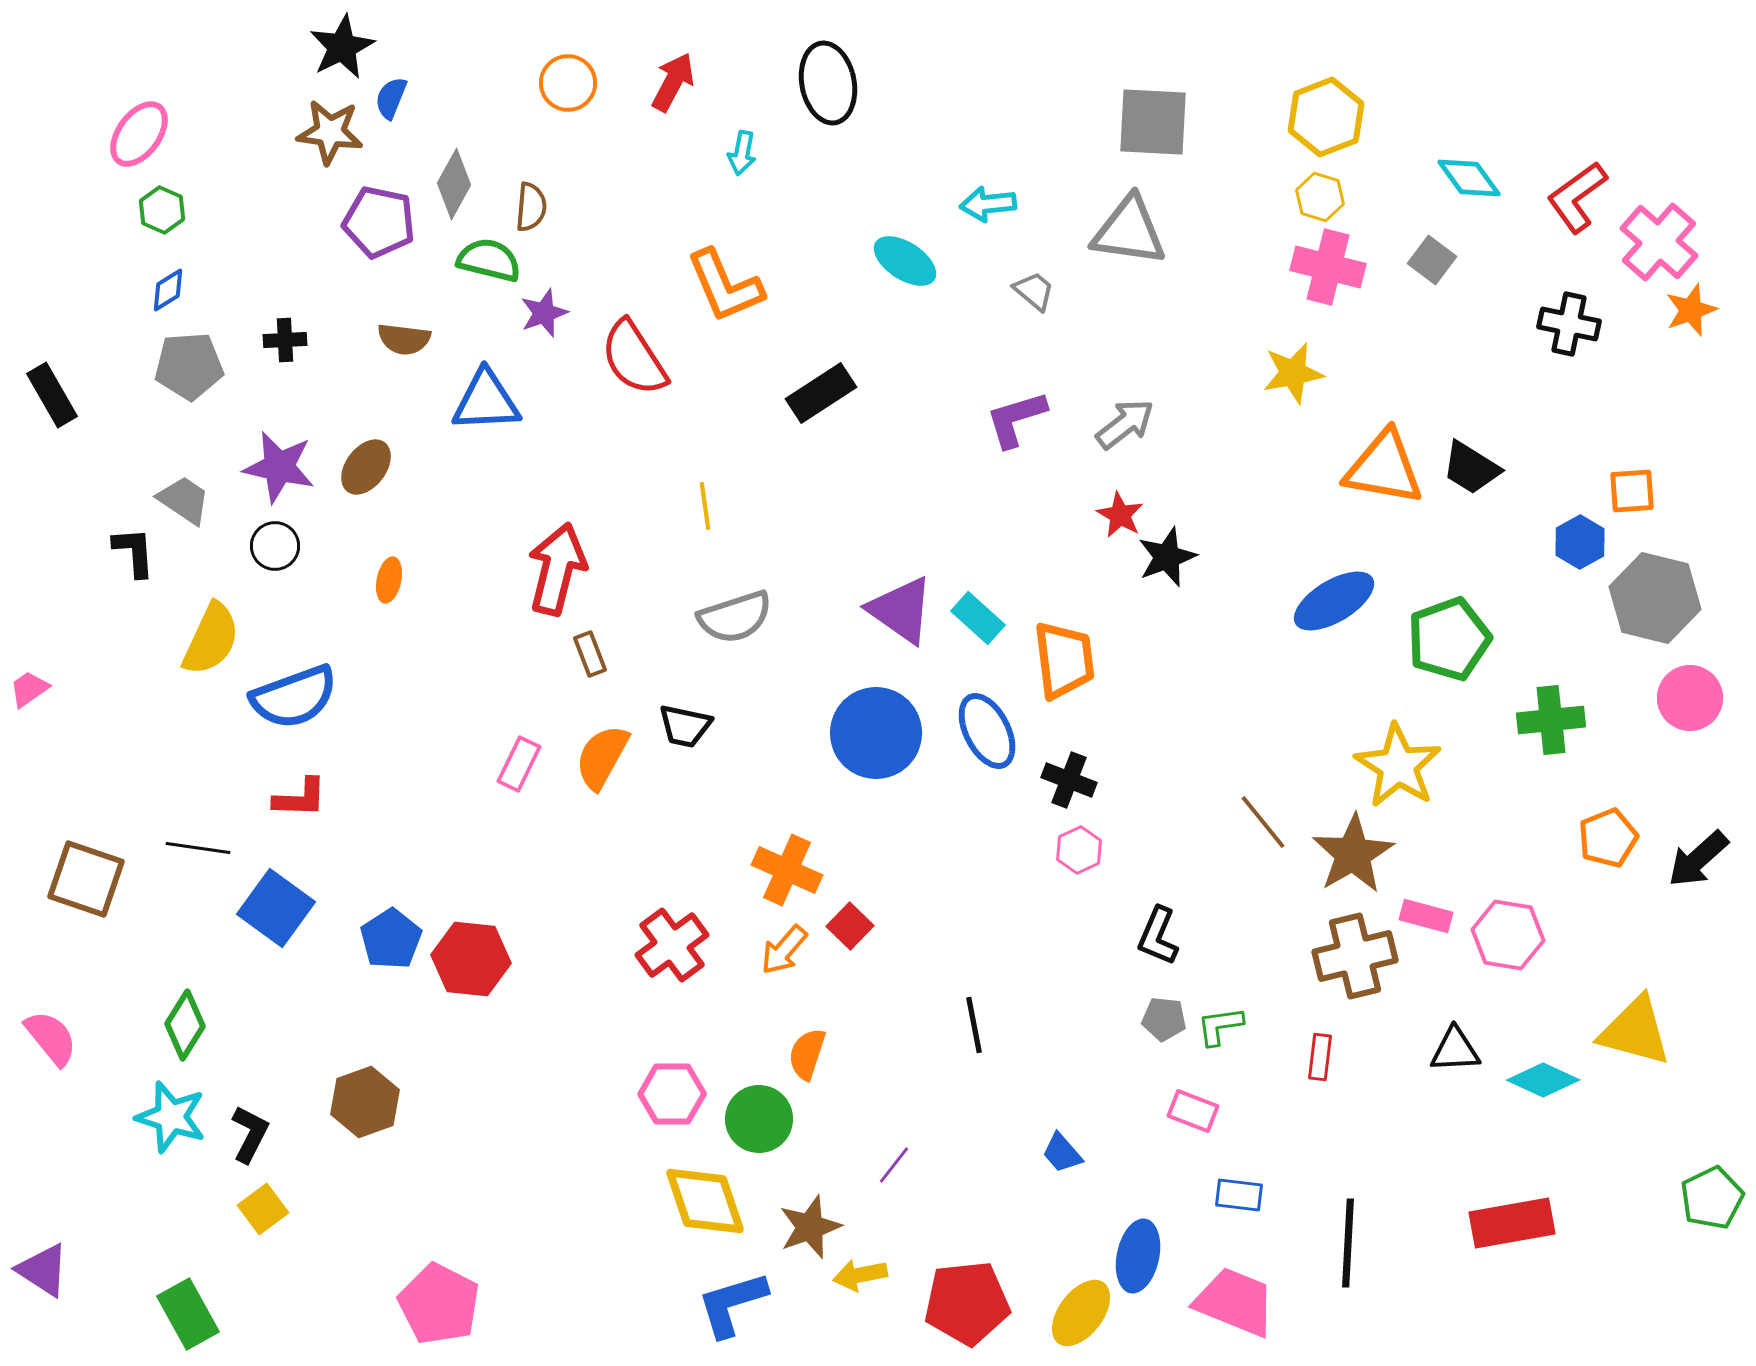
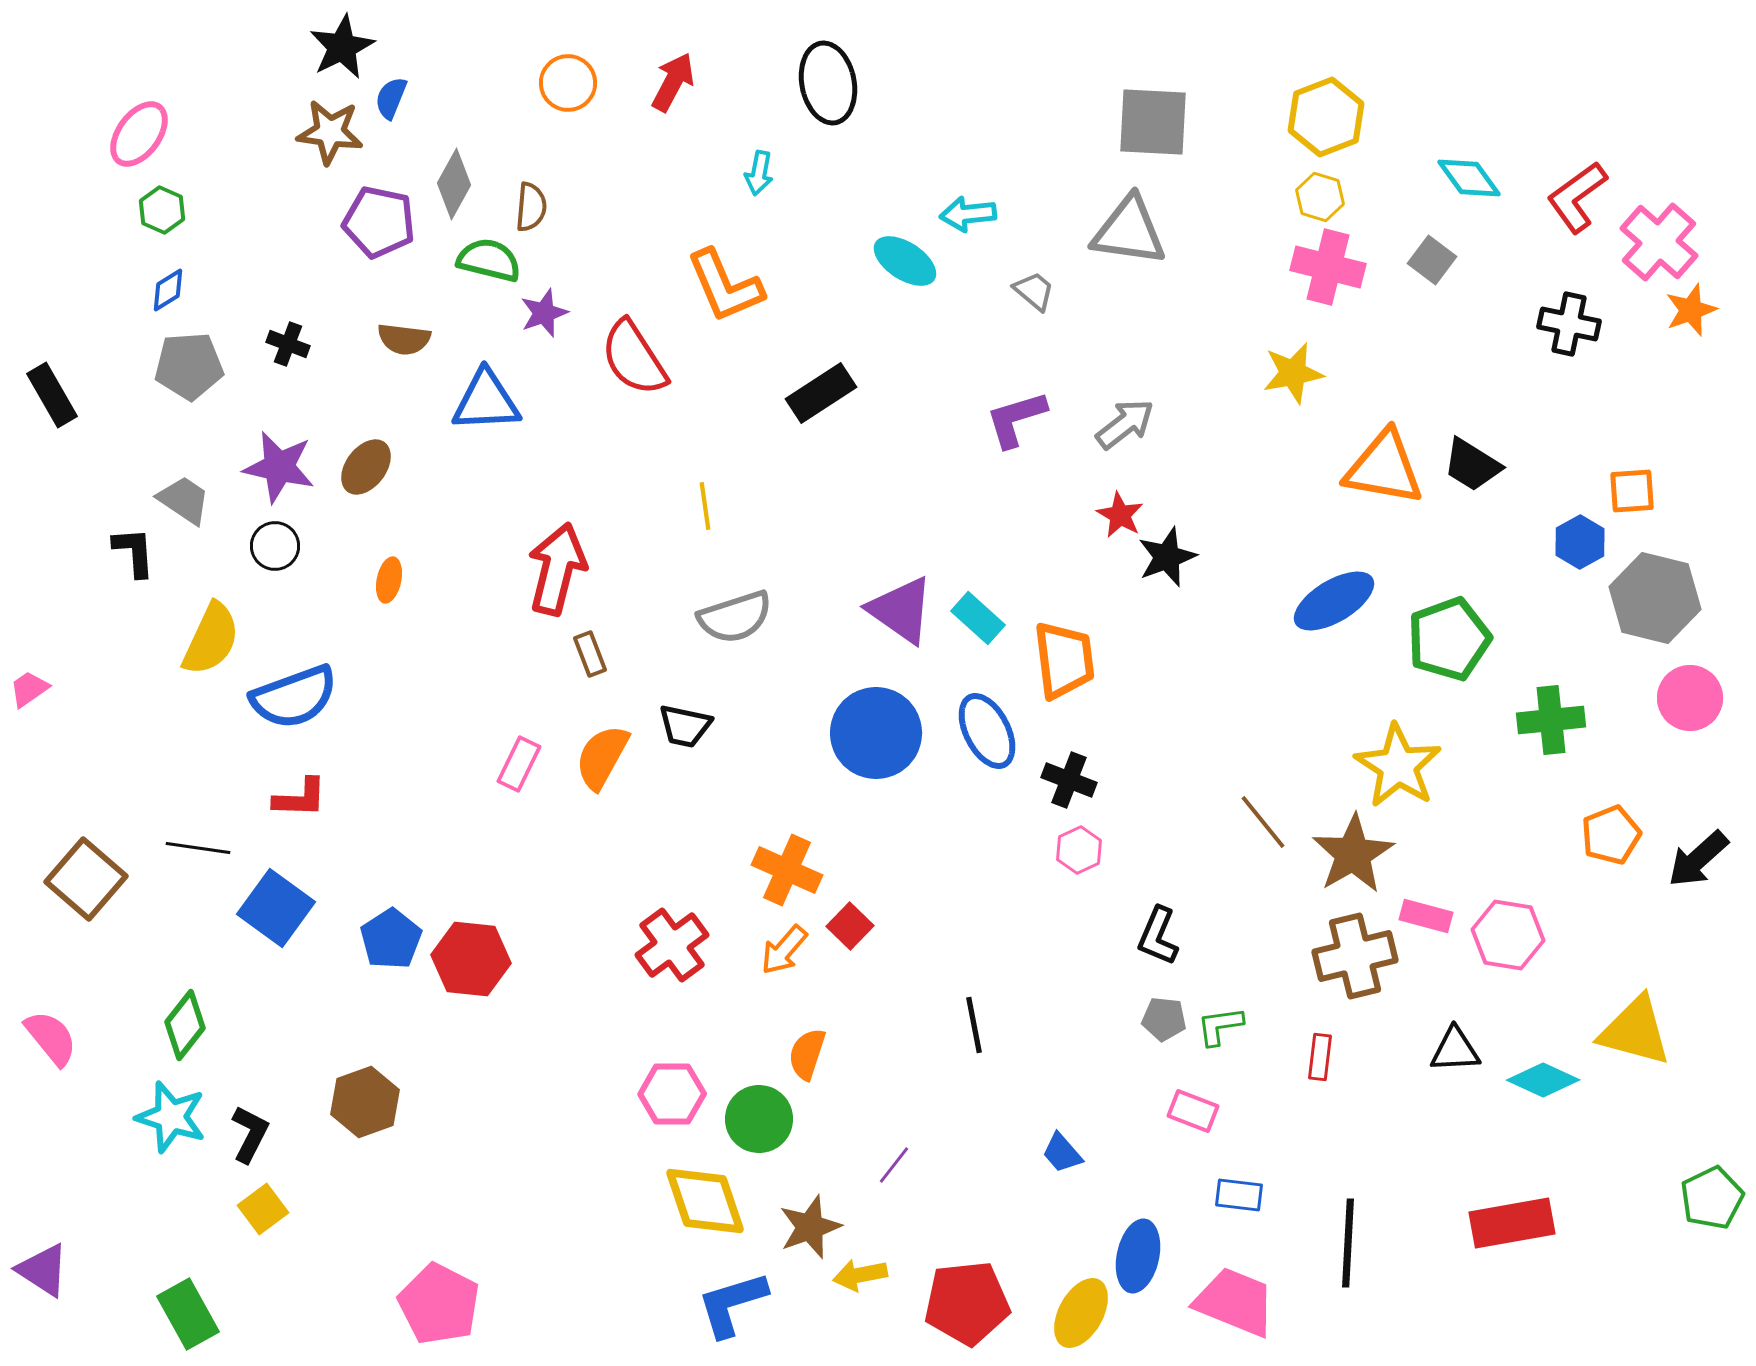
cyan arrow at (742, 153): moved 17 px right, 20 px down
cyan arrow at (988, 204): moved 20 px left, 10 px down
black cross at (285, 340): moved 3 px right, 4 px down; rotated 24 degrees clockwise
black trapezoid at (1471, 468): moved 1 px right, 3 px up
orange pentagon at (1608, 838): moved 3 px right, 3 px up
brown square at (86, 879): rotated 22 degrees clockwise
green diamond at (185, 1025): rotated 6 degrees clockwise
yellow ellipse at (1081, 1313): rotated 8 degrees counterclockwise
